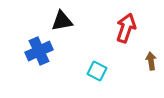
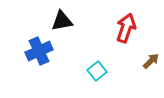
brown arrow: rotated 54 degrees clockwise
cyan square: rotated 24 degrees clockwise
